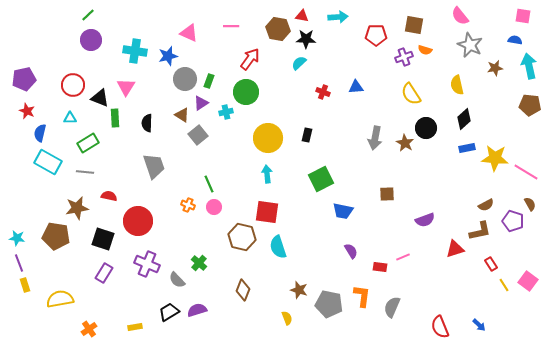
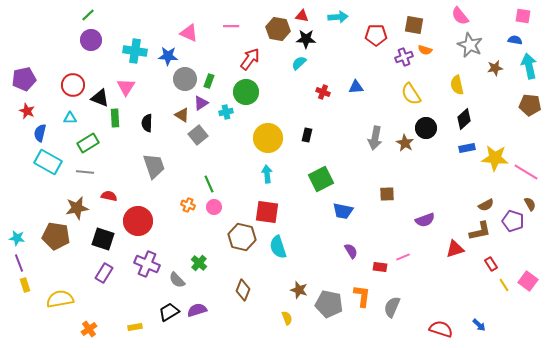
blue star at (168, 56): rotated 18 degrees clockwise
red semicircle at (440, 327): moved 1 px right, 2 px down; rotated 130 degrees clockwise
